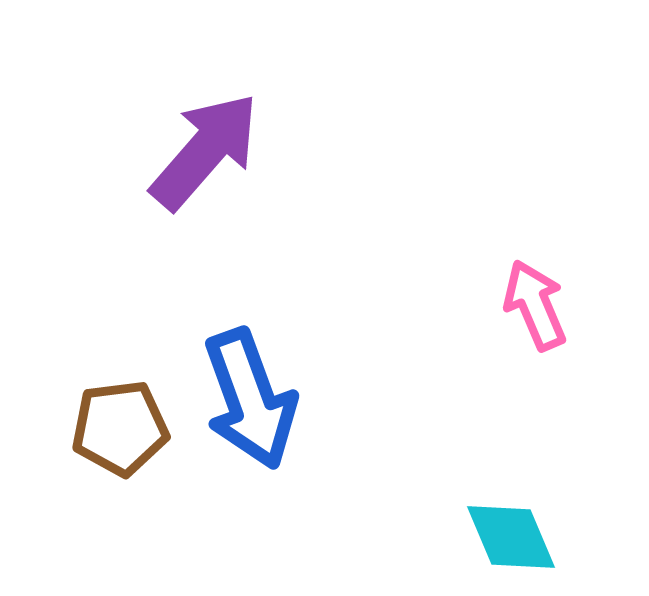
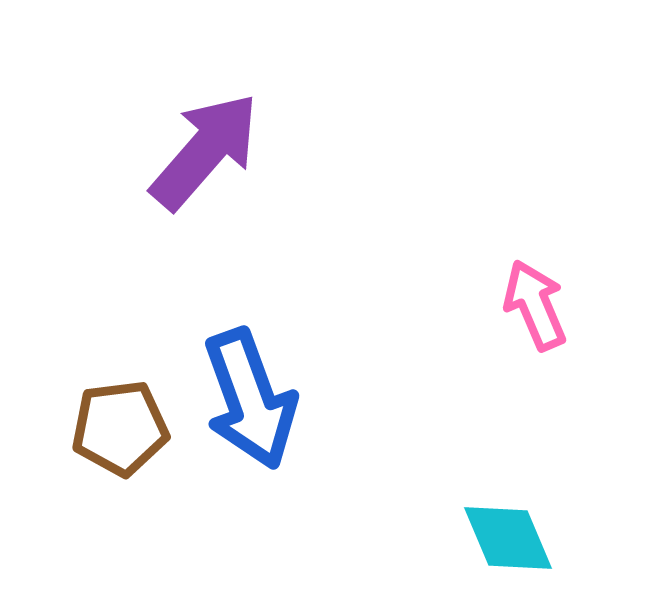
cyan diamond: moved 3 px left, 1 px down
